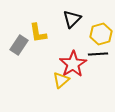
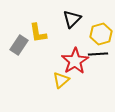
red star: moved 2 px right, 3 px up
